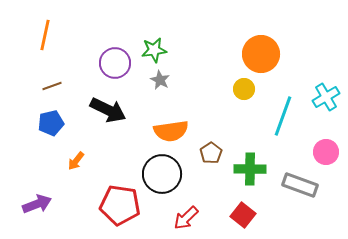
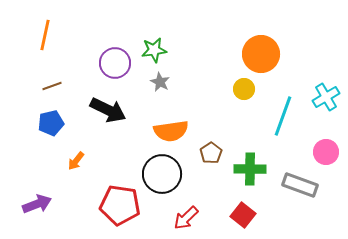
gray star: moved 2 px down
